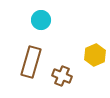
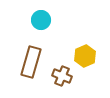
yellow hexagon: moved 10 px left, 1 px down
